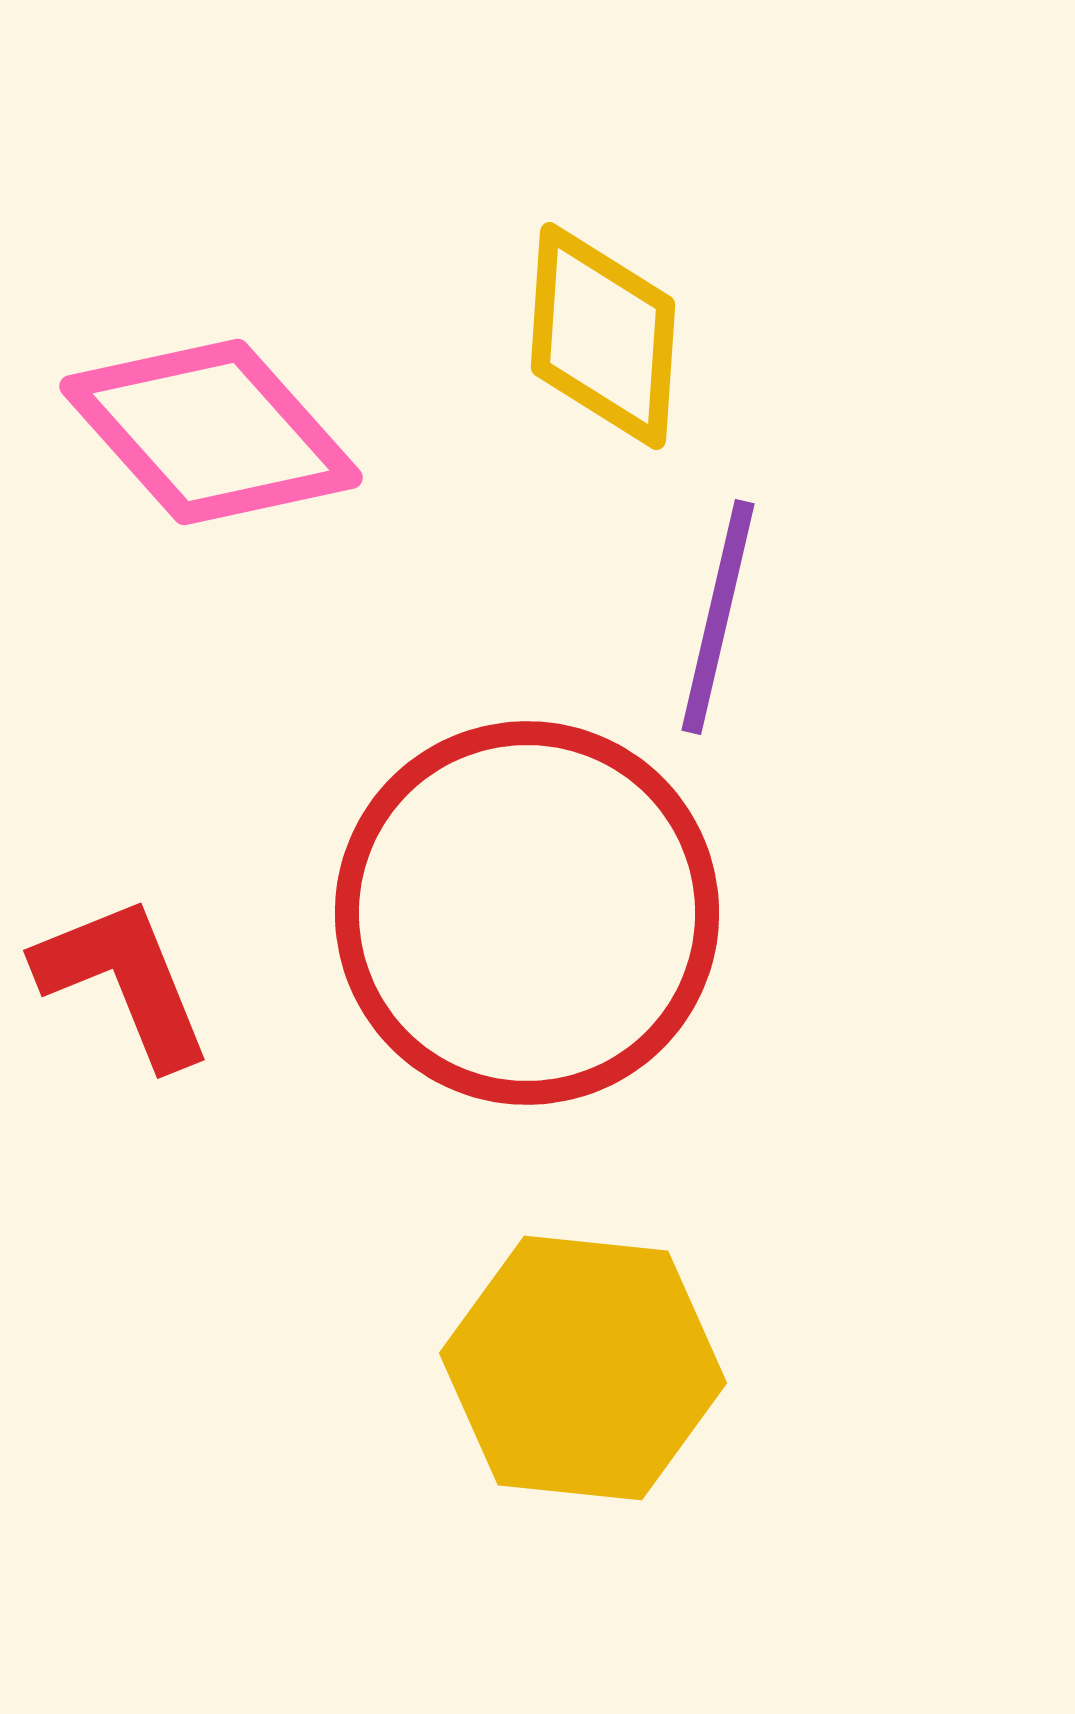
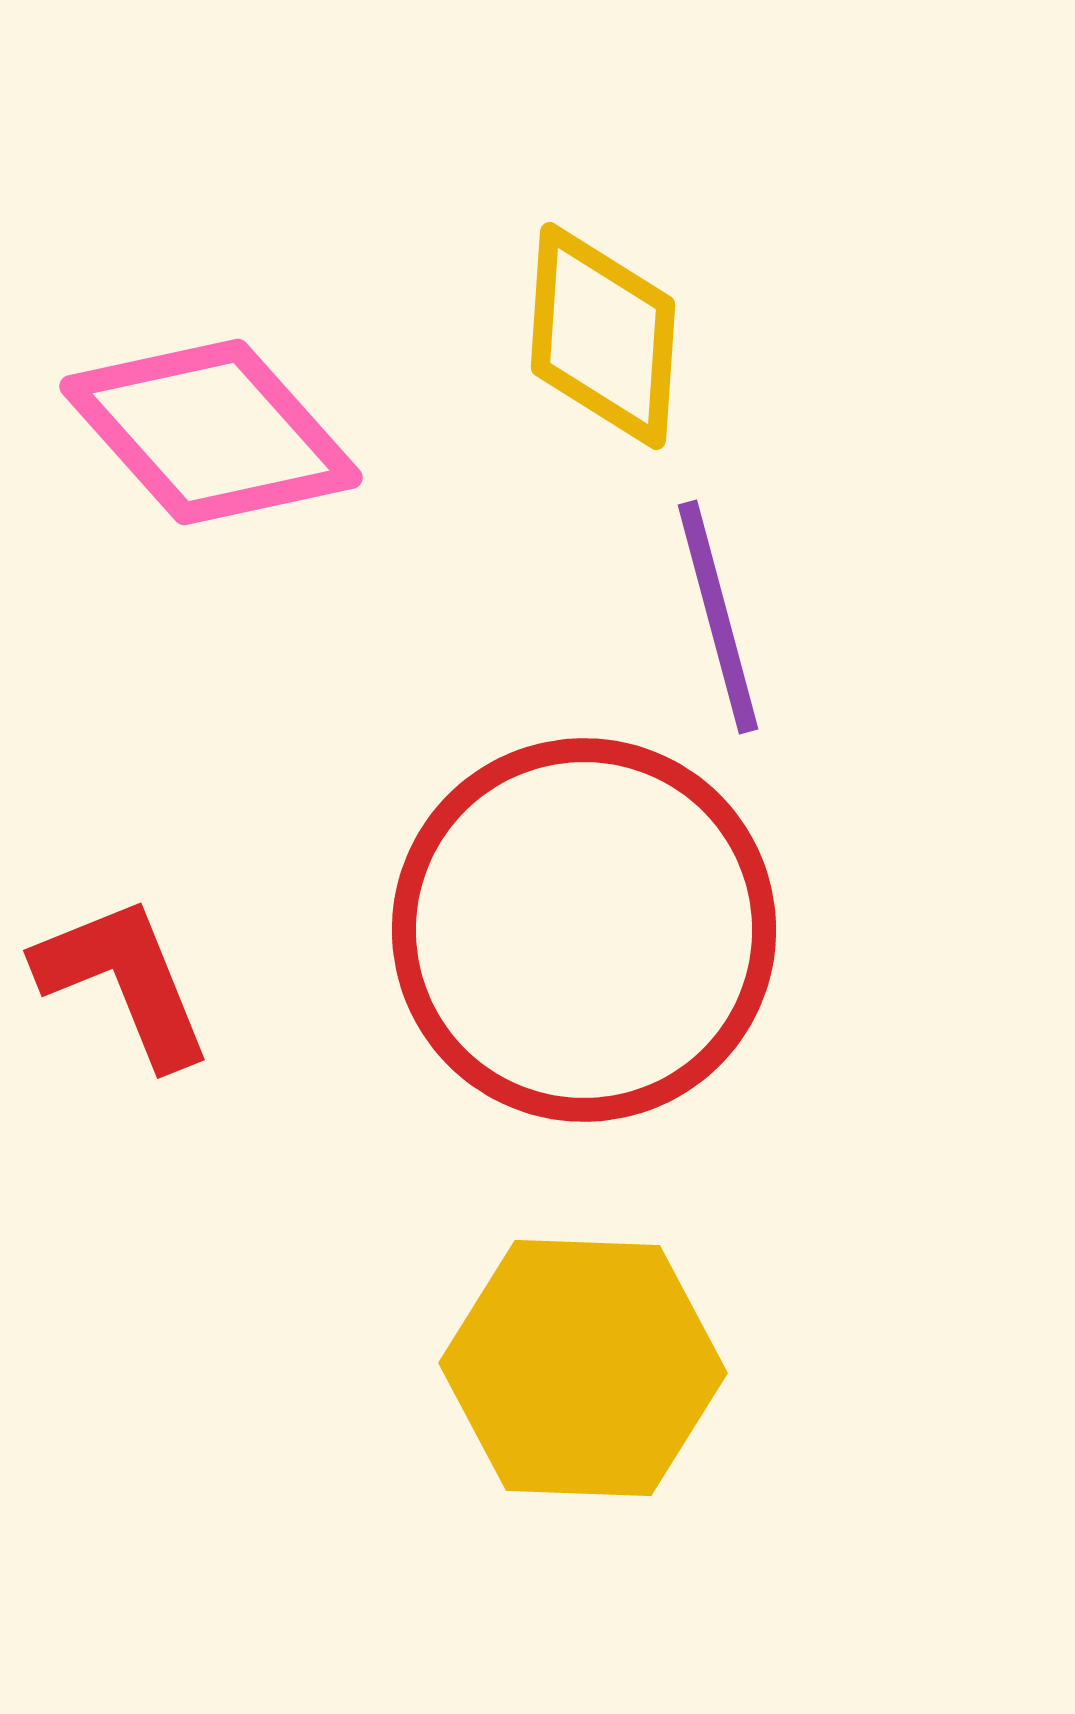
purple line: rotated 28 degrees counterclockwise
red circle: moved 57 px right, 17 px down
yellow hexagon: rotated 4 degrees counterclockwise
